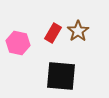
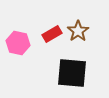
red rectangle: moved 1 px left, 1 px down; rotated 30 degrees clockwise
black square: moved 11 px right, 3 px up
